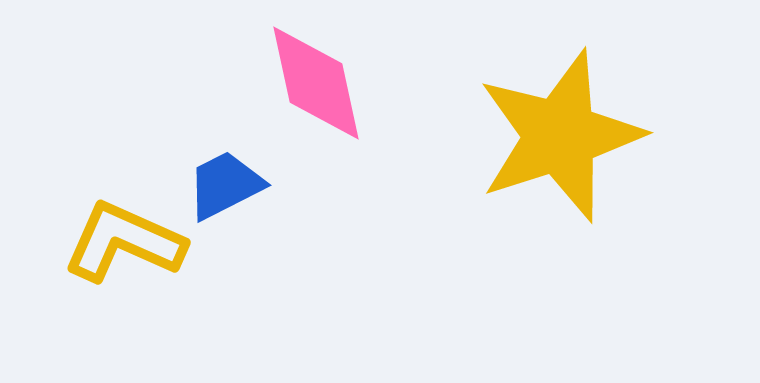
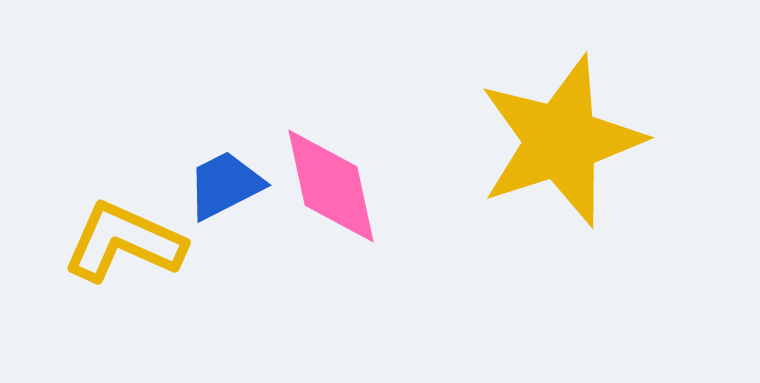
pink diamond: moved 15 px right, 103 px down
yellow star: moved 1 px right, 5 px down
